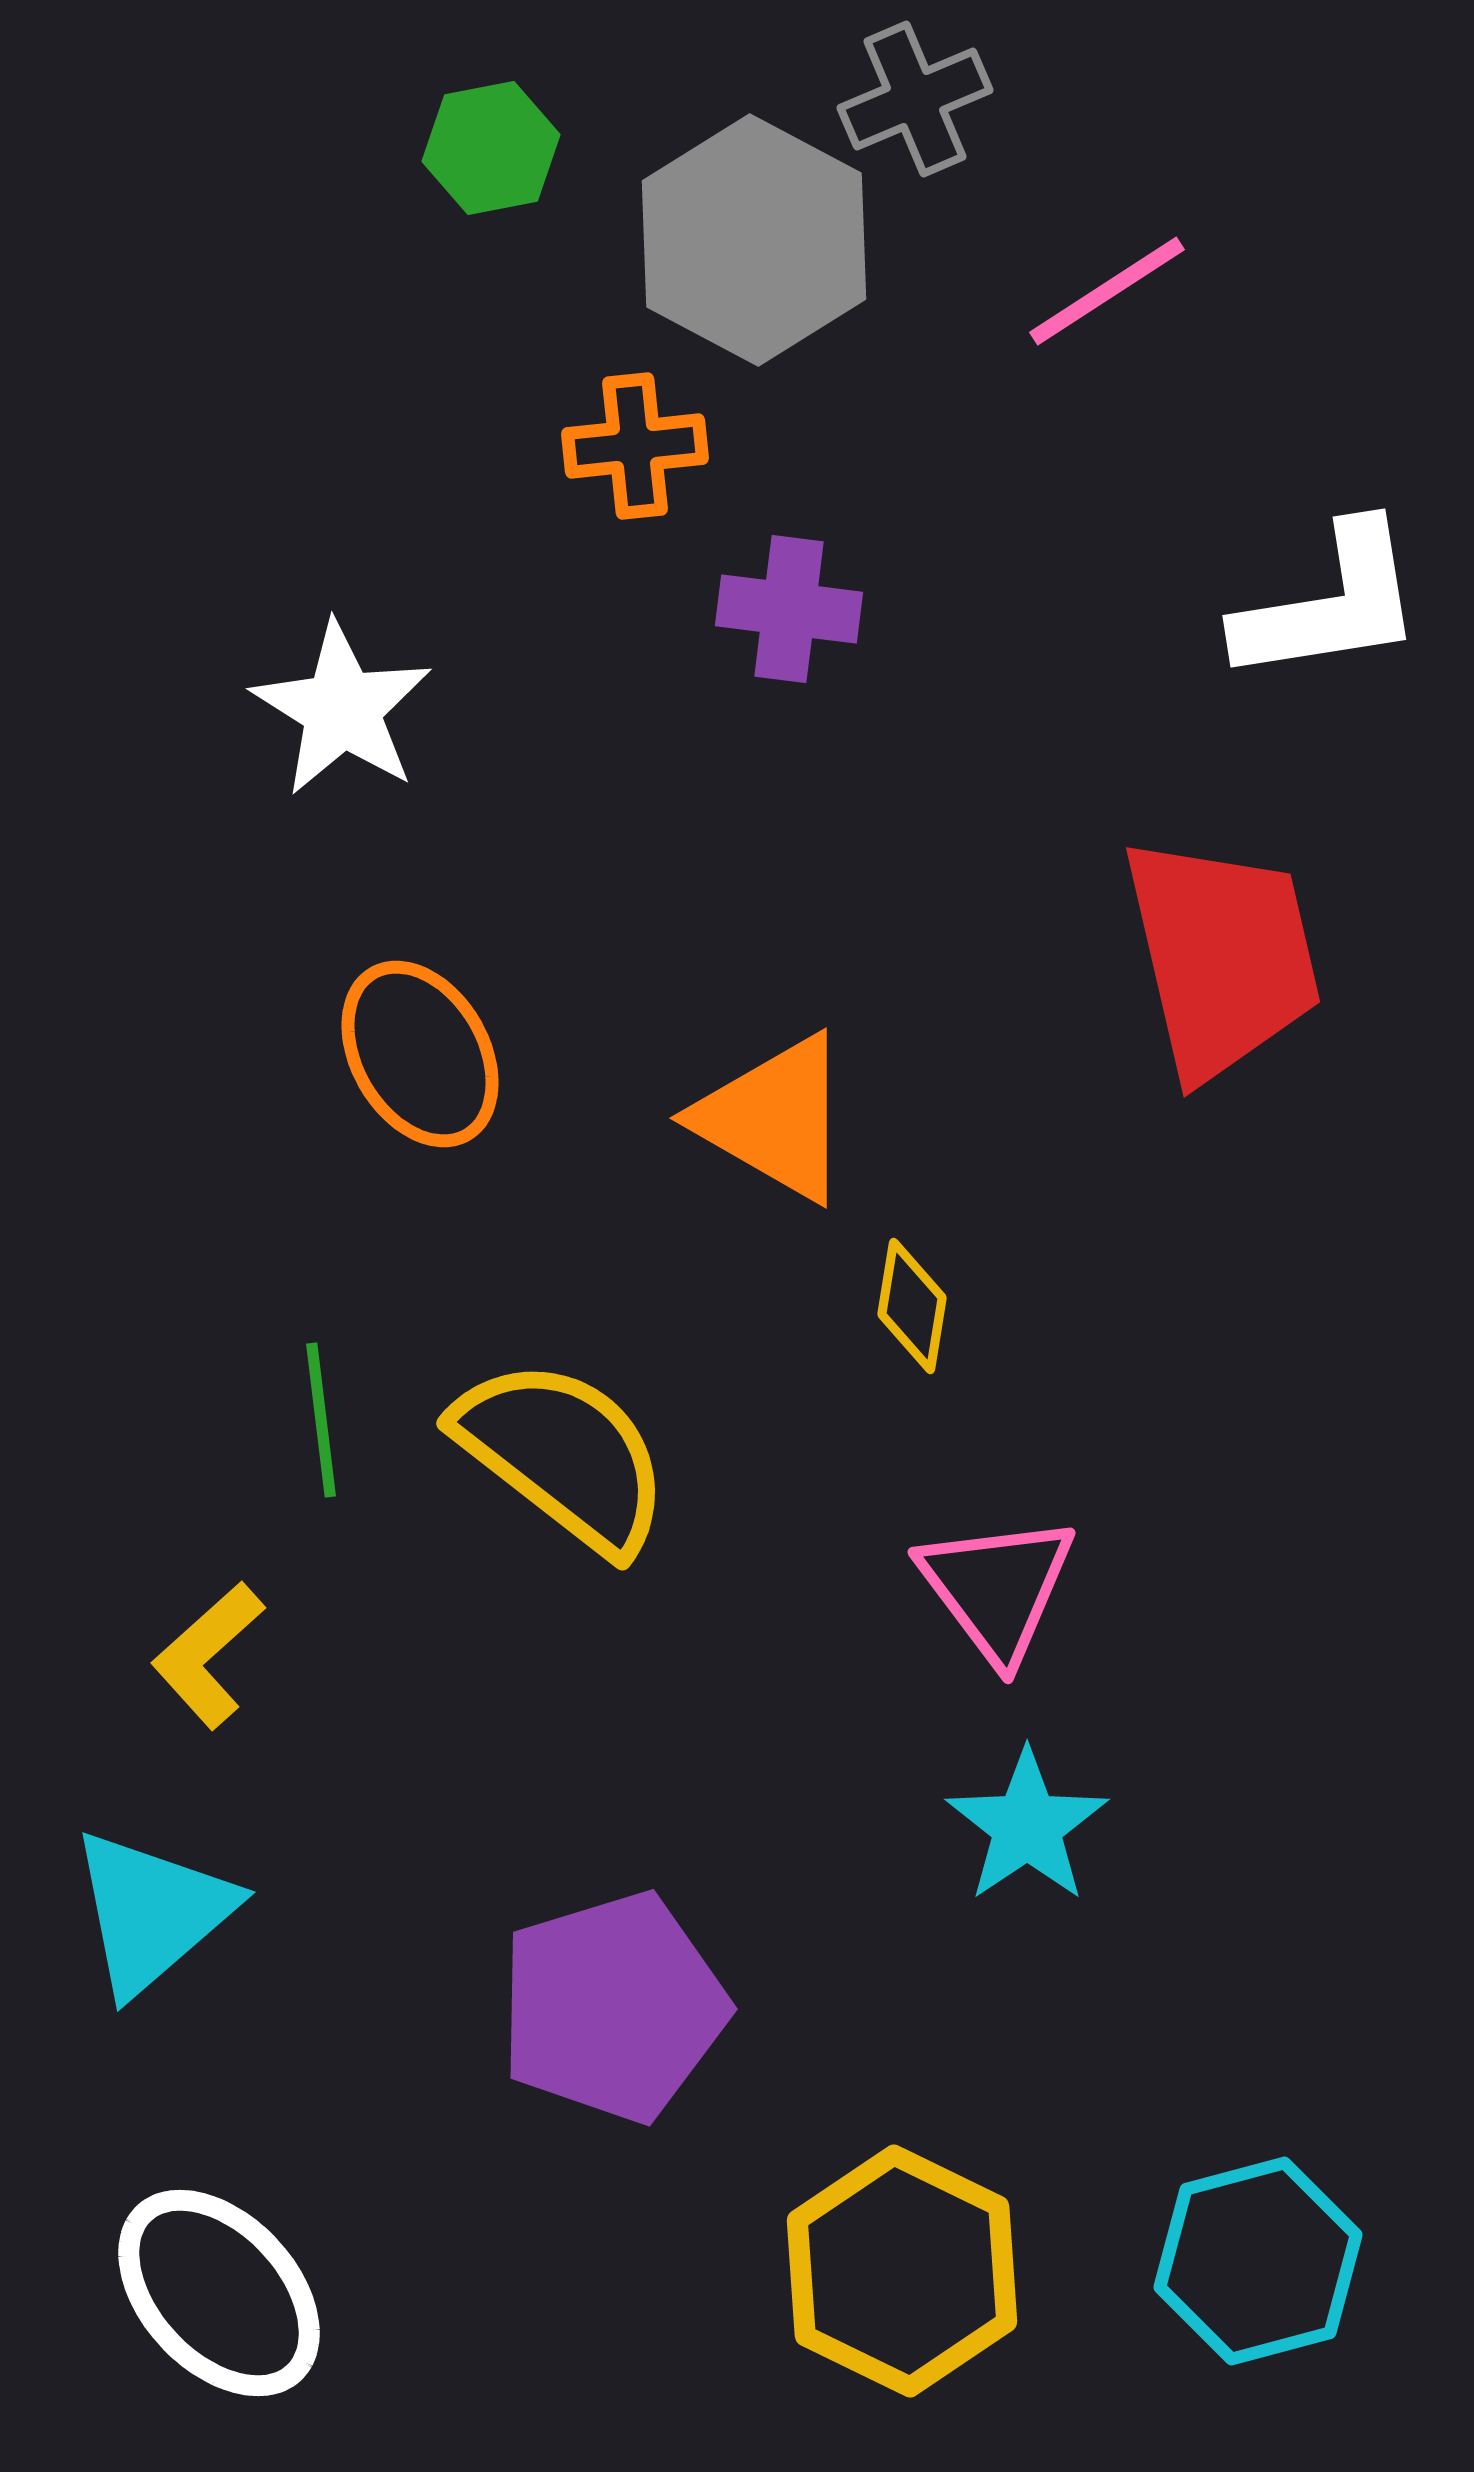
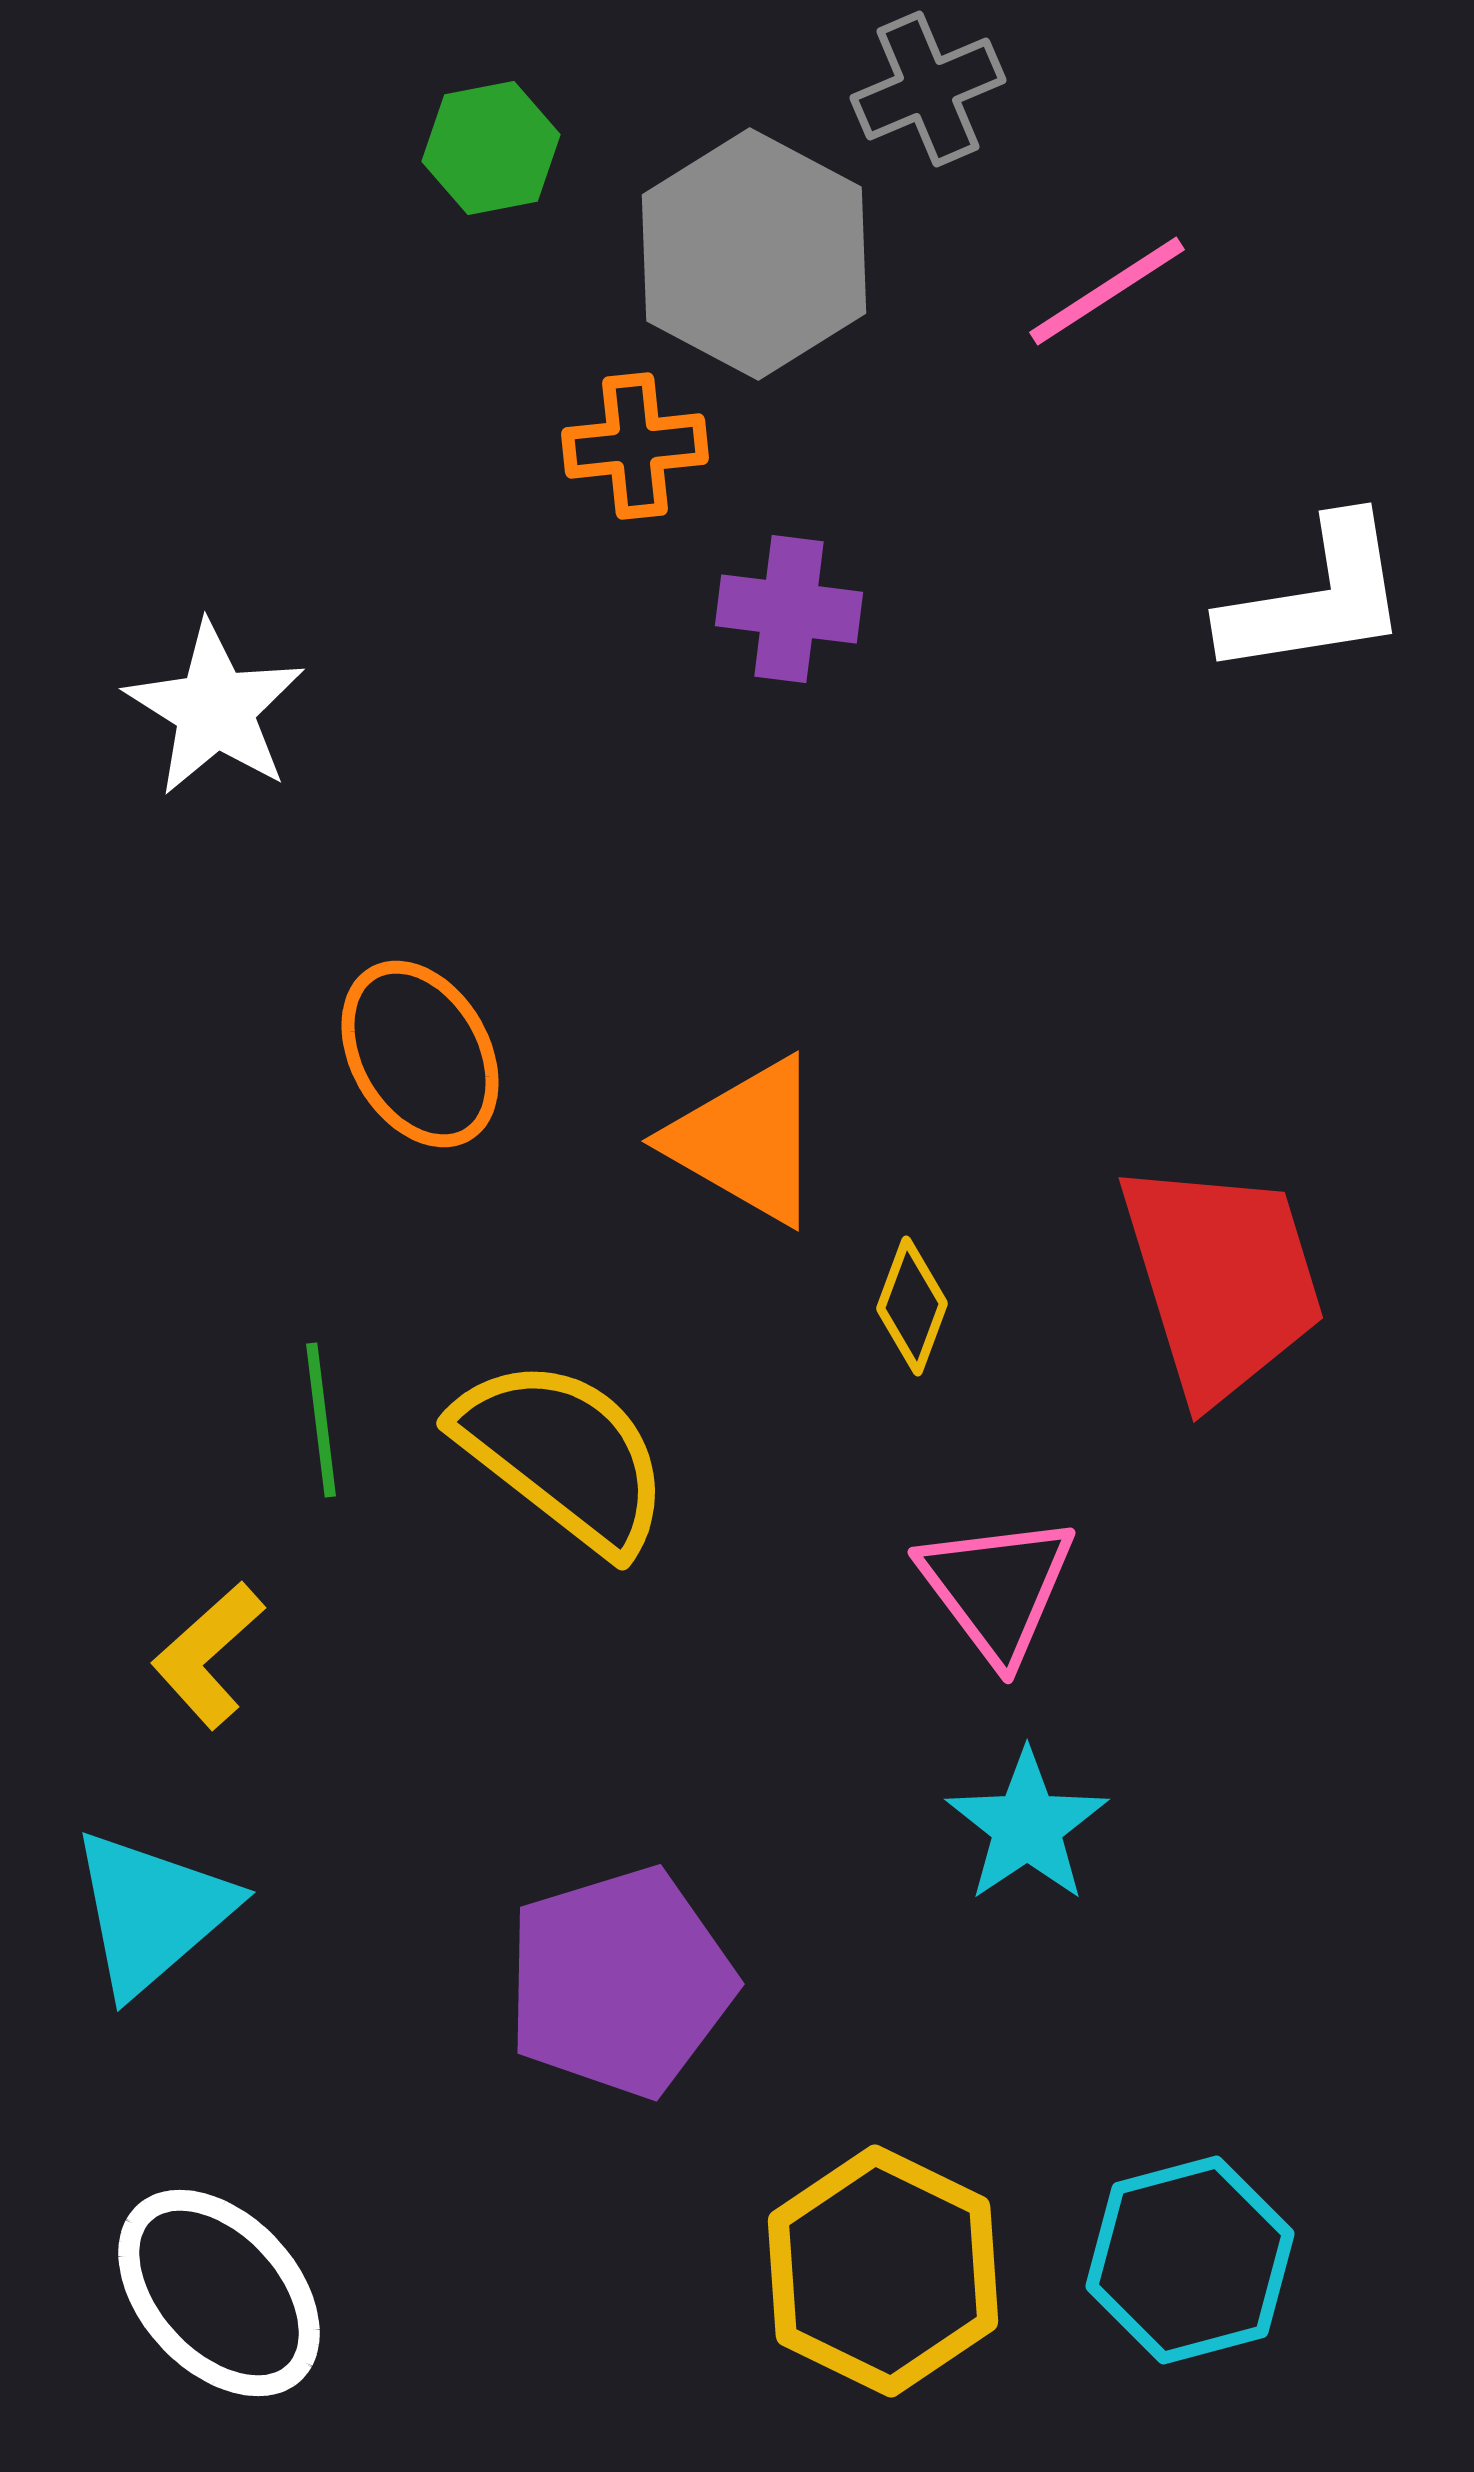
gray cross: moved 13 px right, 10 px up
gray hexagon: moved 14 px down
white L-shape: moved 14 px left, 6 px up
white star: moved 127 px left
red trapezoid: moved 323 px down; rotated 4 degrees counterclockwise
orange triangle: moved 28 px left, 23 px down
yellow diamond: rotated 11 degrees clockwise
purple pentagon: moved 7 px right, 25 px up
cyan hexagon: moved 68 px left, 1 px up
yellow hexagon: moved 19 px left
